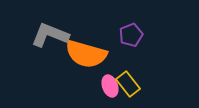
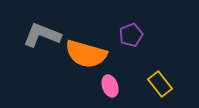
gray L-shape: moved 8 px left
yellow rectangle: moved 32 px right
